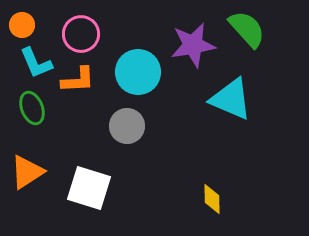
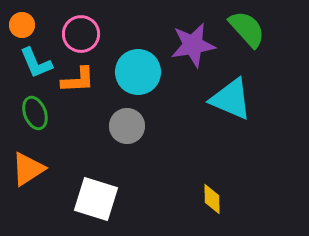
green ellipse: moved 3 px right, 5 px down
orange triangle: moved 1 px right, 3 px up
white square: moved 7 px right, 11 px down
